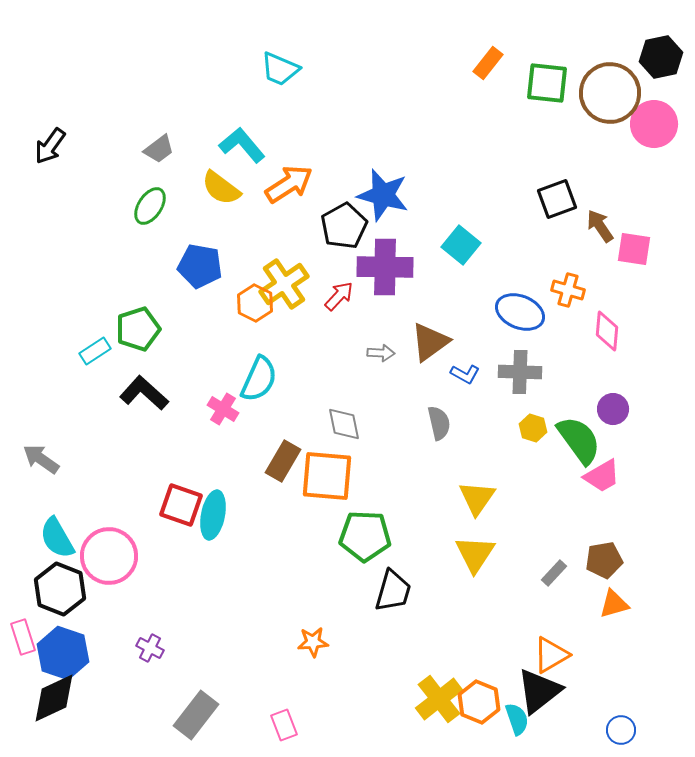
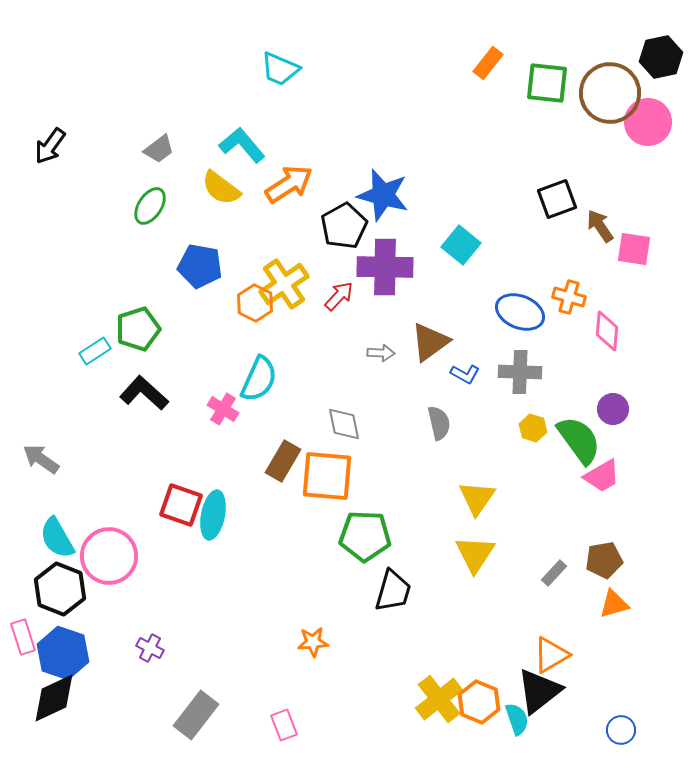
pink circle at (654, 124): moved 6 px left, 2 px up
orange cross at (568, 290): moved 1 px right, 7 px down
